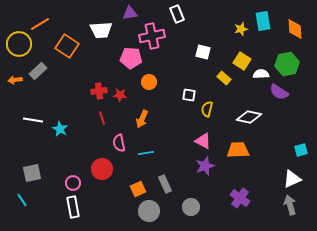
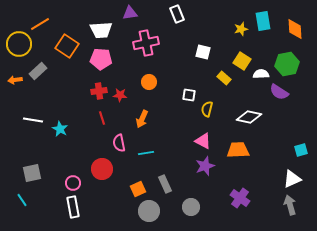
pink cross at (152, 36): moved 6 px left, 7 px down
pink pentagon at (131, 58): moved 30 px left, 1 px down
